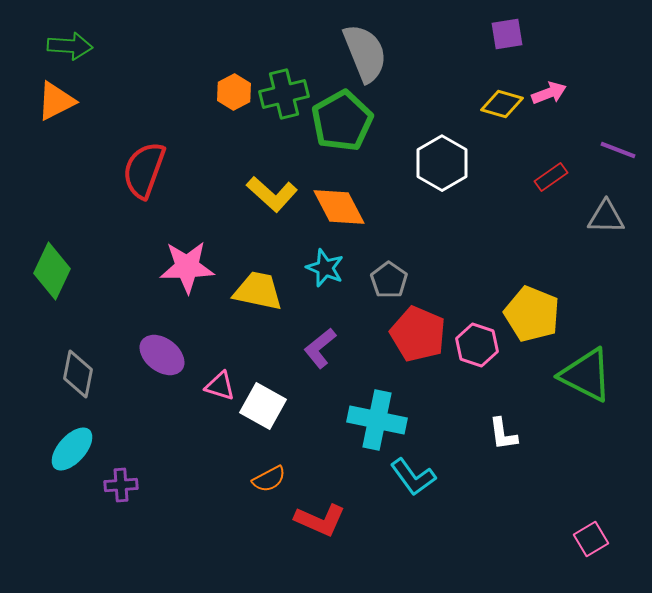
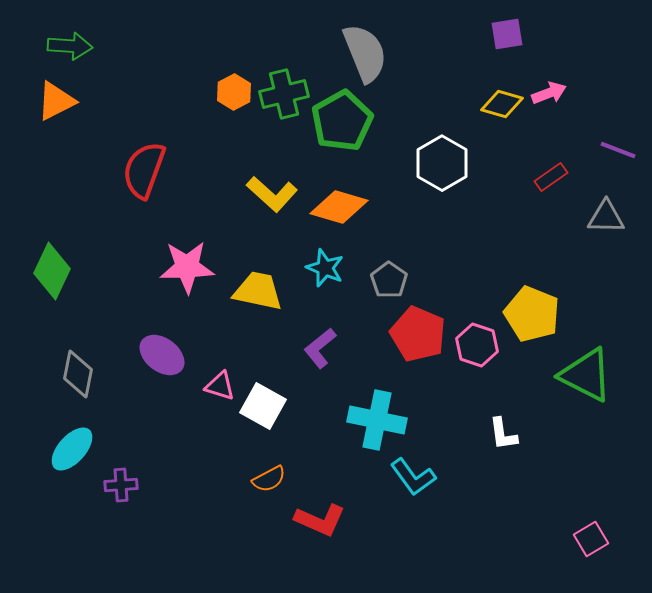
orange diamond: rotated 46 degrees counterclockwise
